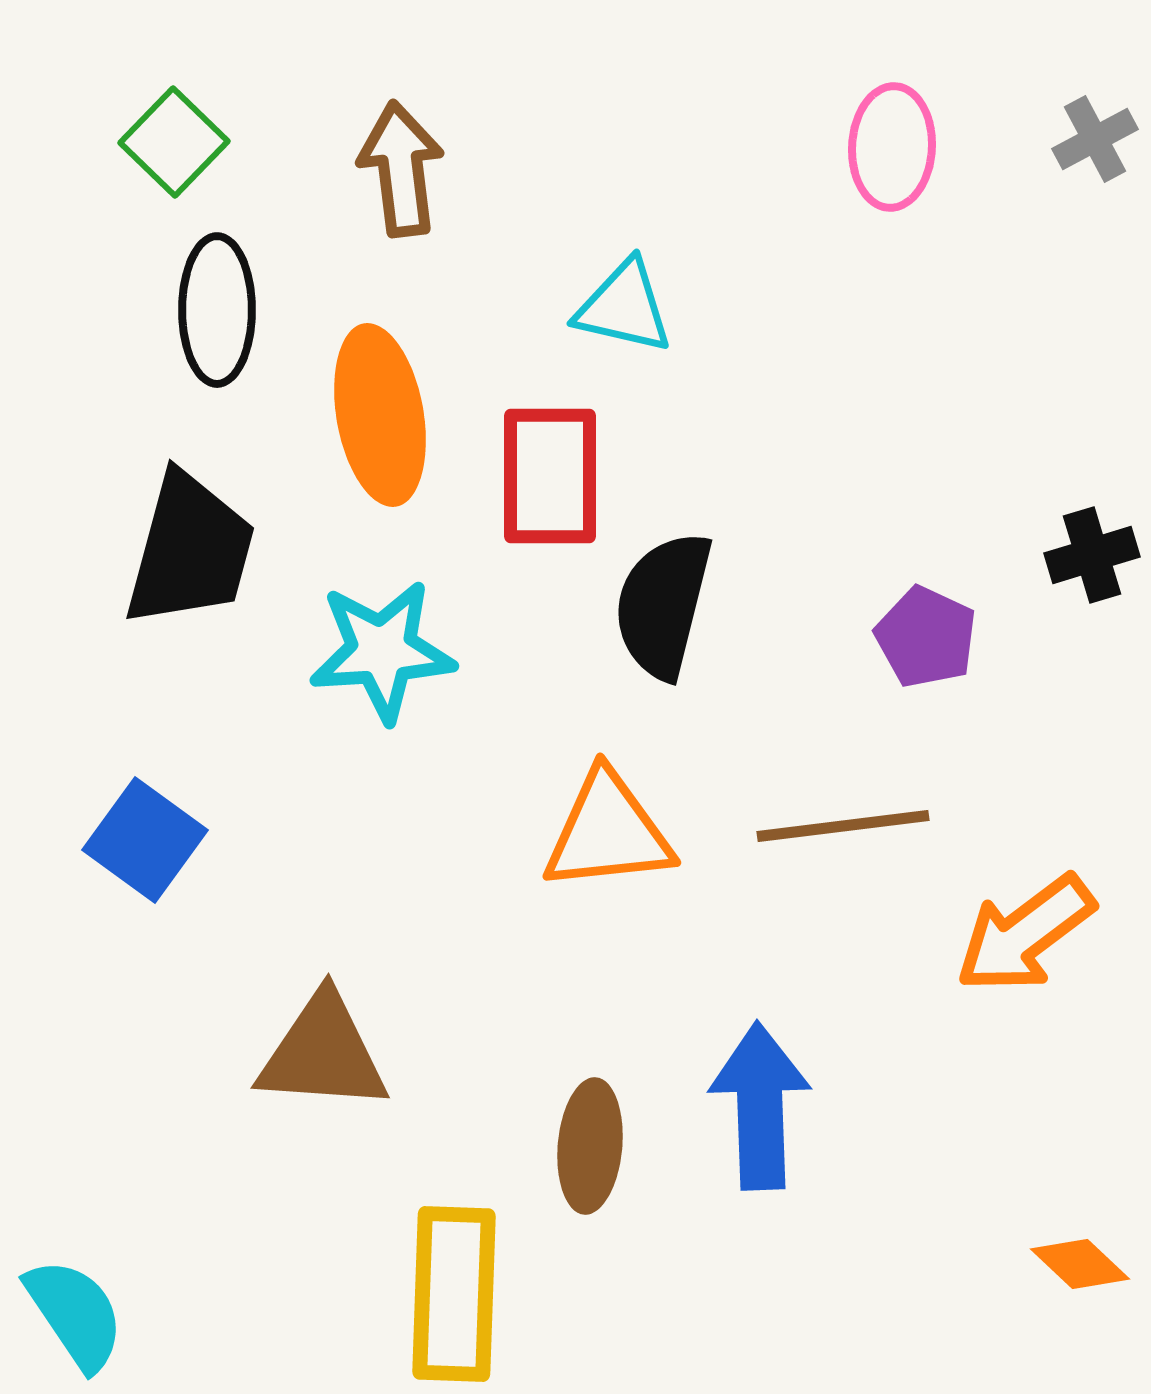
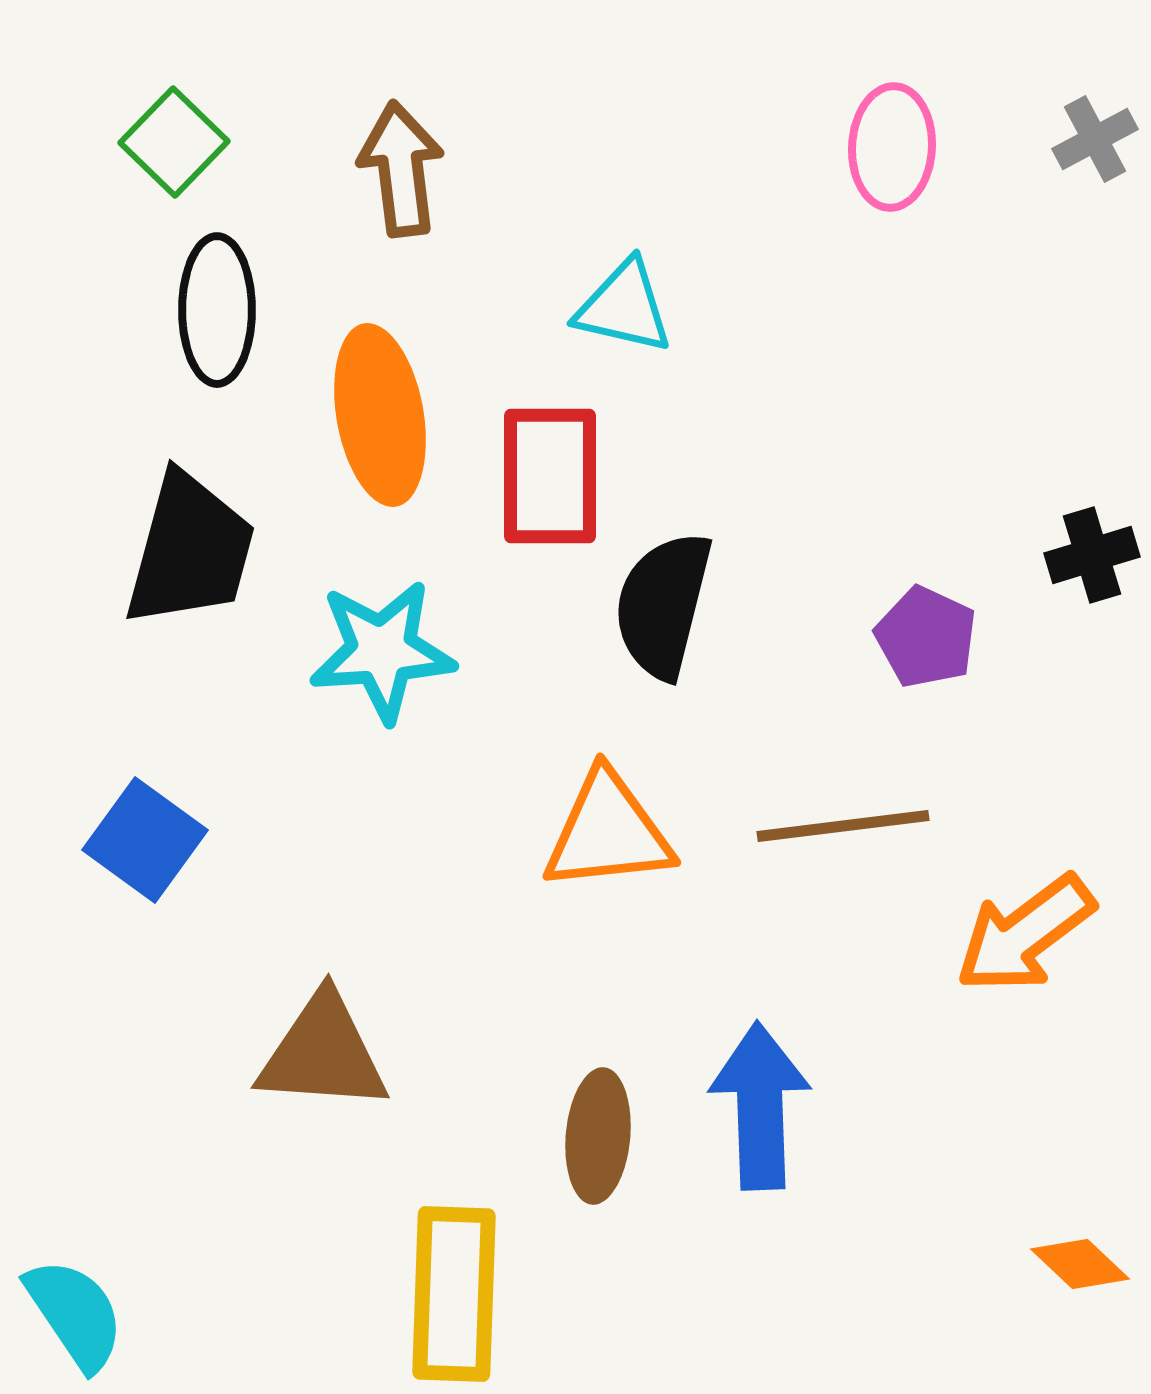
brown ellipse: moved 8 px right, 10 px up
